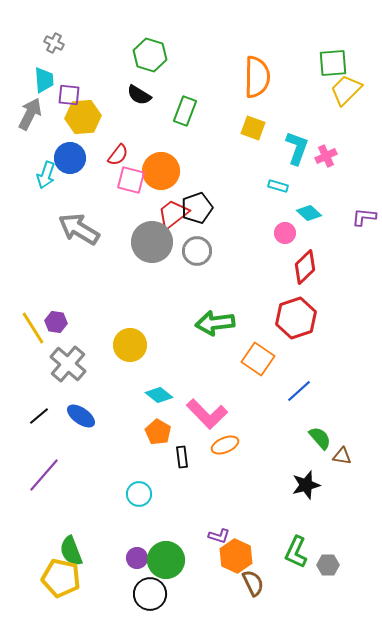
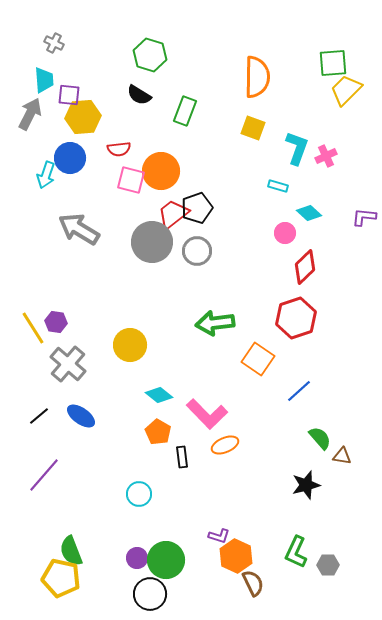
red semicircle at (118, 155): moved 1 px right, 6 px up; rotated 45 degrees clockwise
